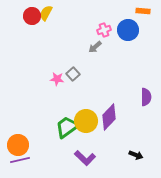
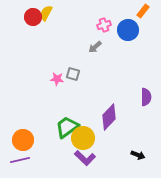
orange rectangle: rotated 56 degrees counterclockwise
red circle: moved 1 px right, 1 px down
pink cross: moved 5 px up
gray square: rotated 32 degrees counterclockwise
yellow circle: moved 3 px left, 17 px down
orange circle: moved 5 px right, 5 px up
black arrow: moved 2 px right
